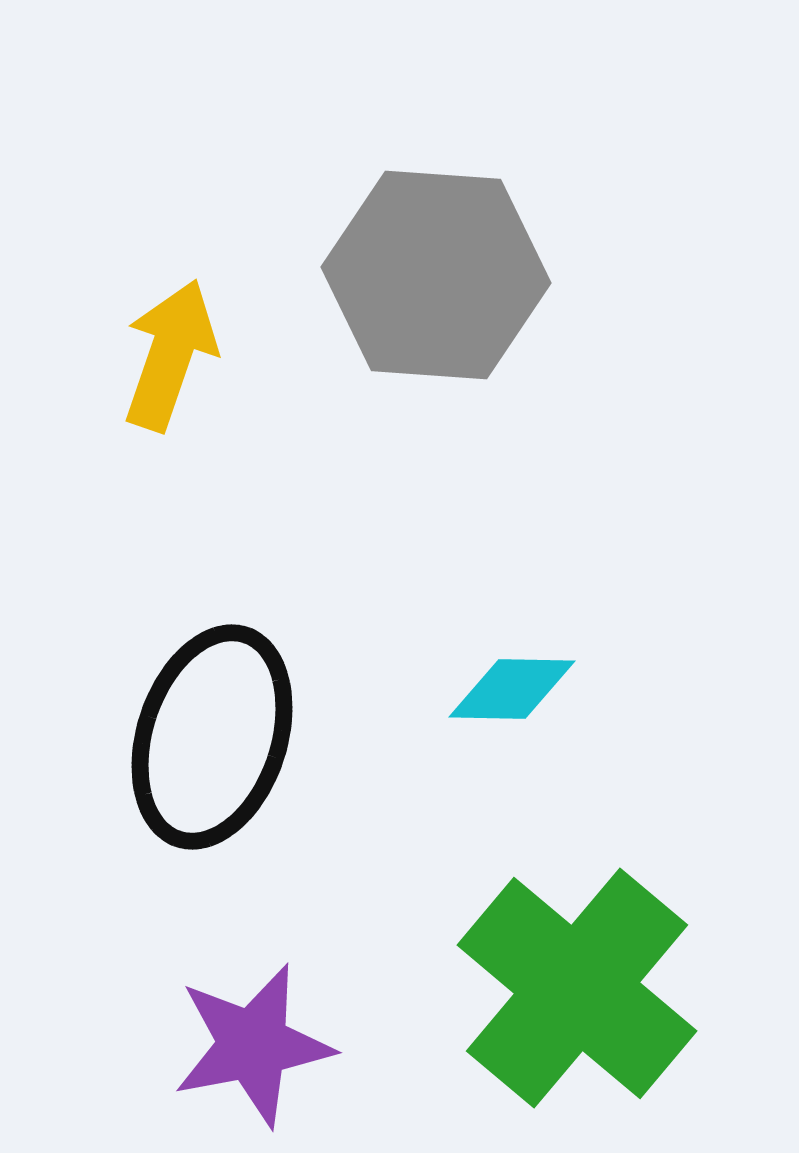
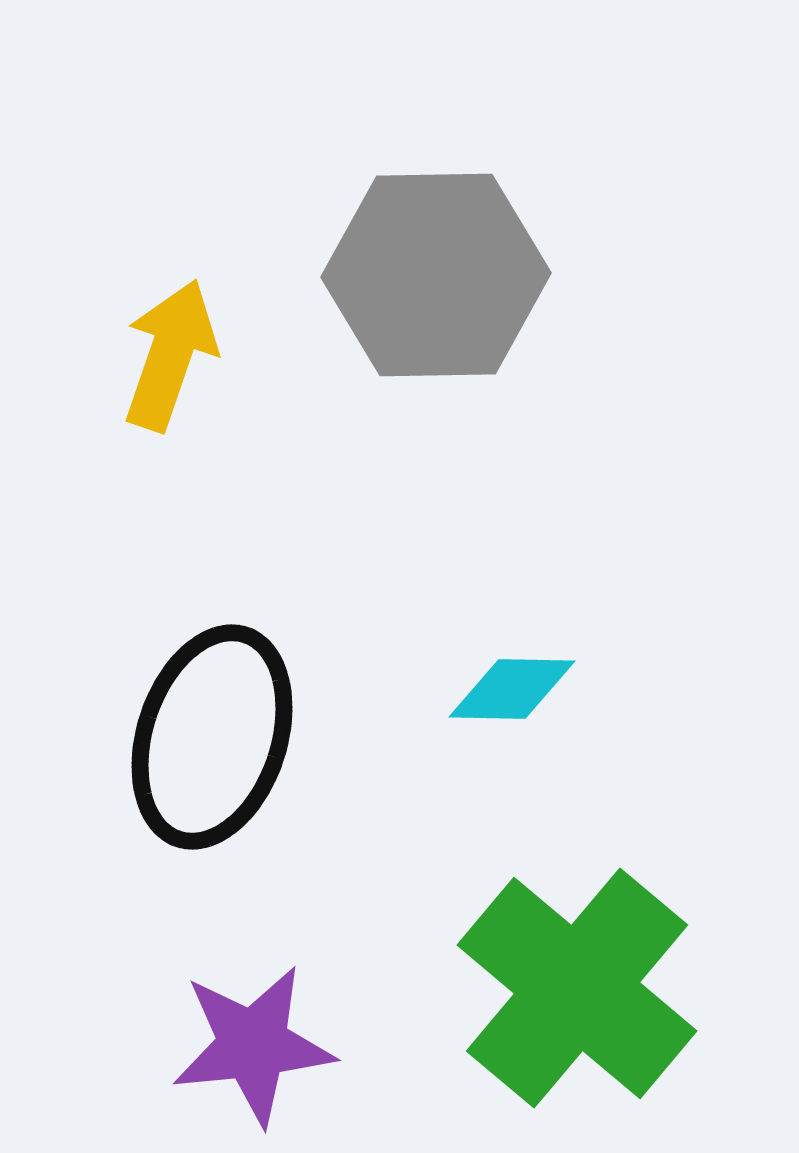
gray hexagon: rotated 5 degrees counterclockwise
purple star: rotated 5 degrees clockwise
